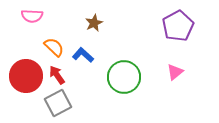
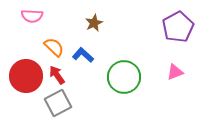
purple pentagon: moved 1 px down
pink triangle: rotated 18 degrees clockwise
